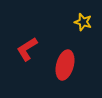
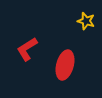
yellow star: moved 3 px right, 1 px up
